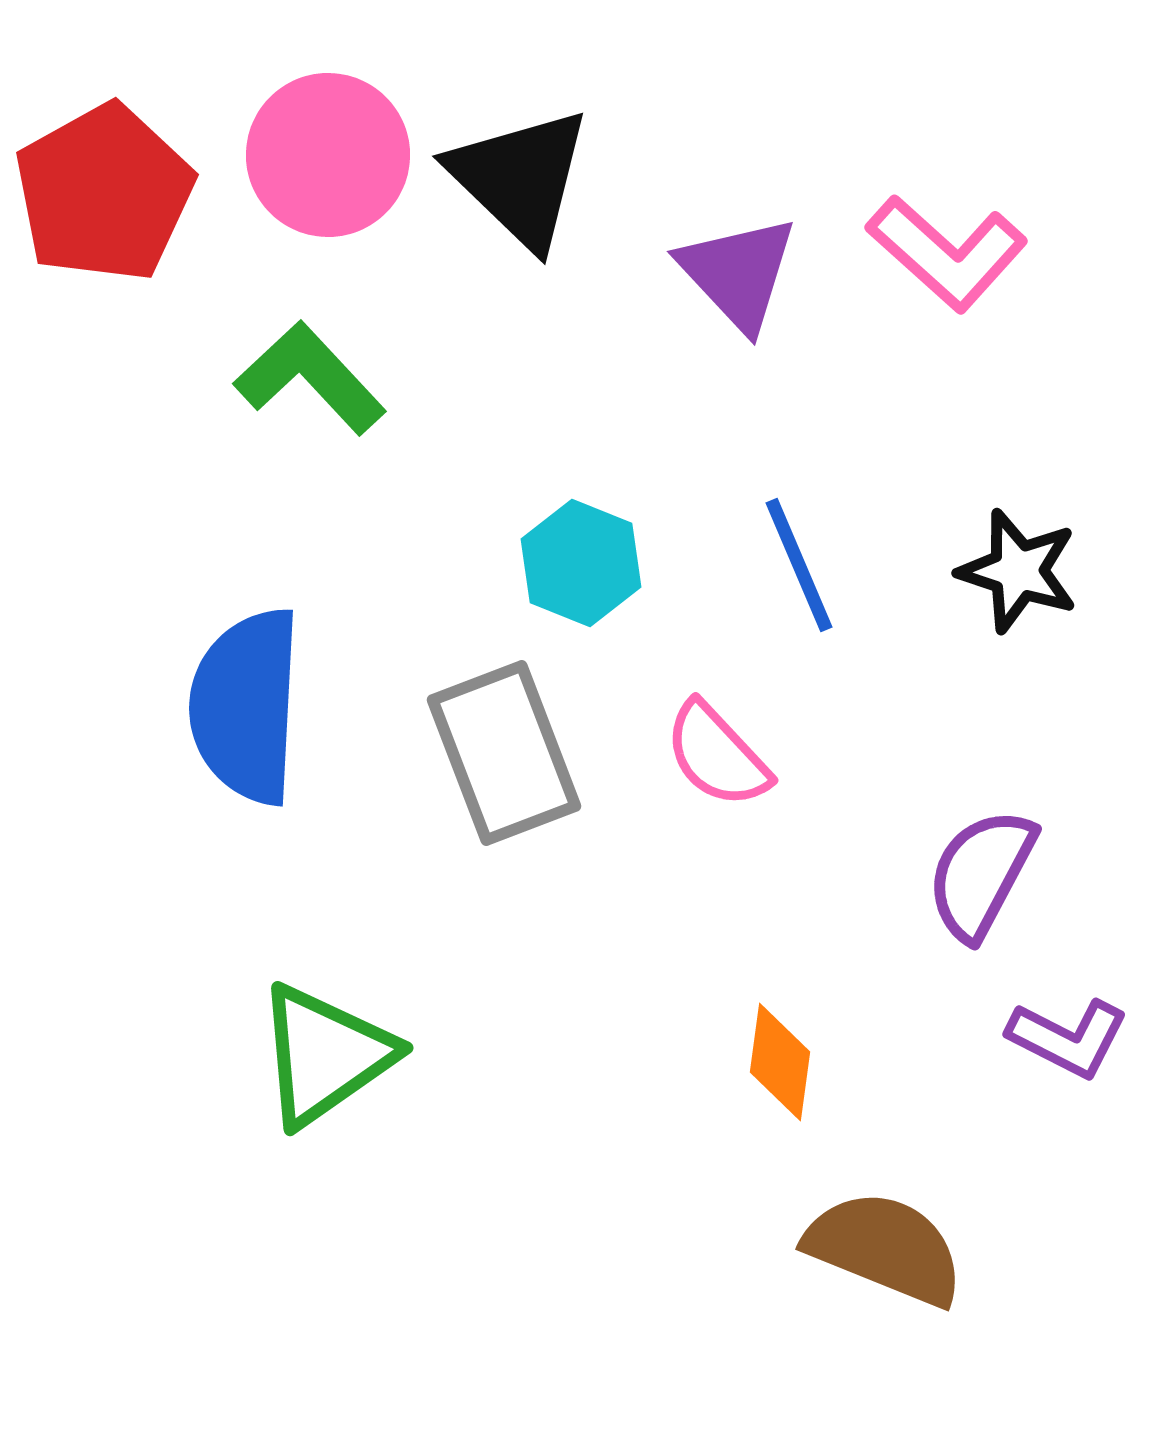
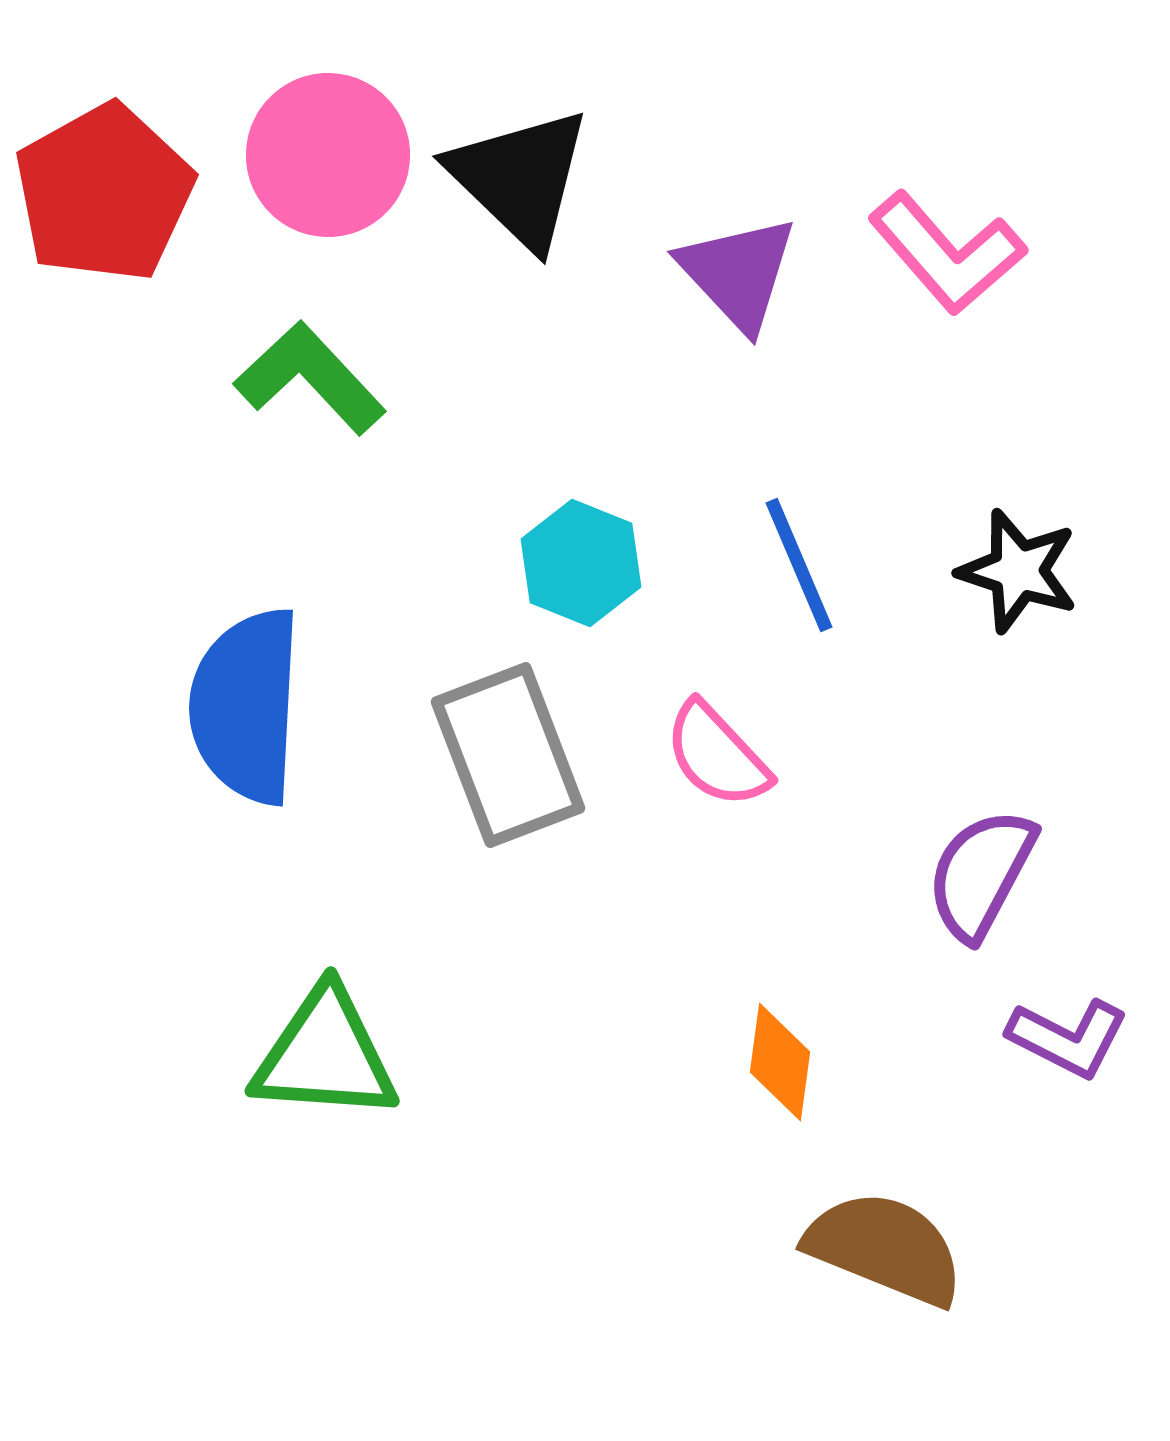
pink L-shape: rotated 7 degrees clockwise
gray rectangle: moved 4 px right, 2 px down
green triangle: rotated 39 degrees clockwise
